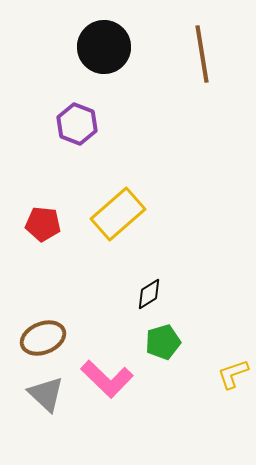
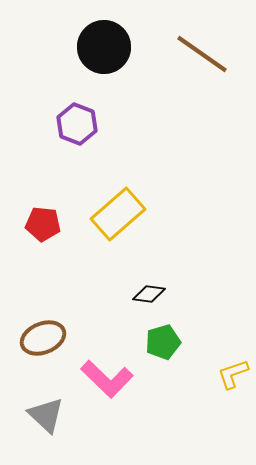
brown line: rotated 46 degrees counterclockwise
black diamond: rotated 40 degrees clockwise
gray triangle: moved 21 px down
